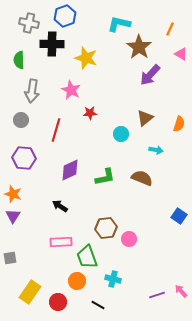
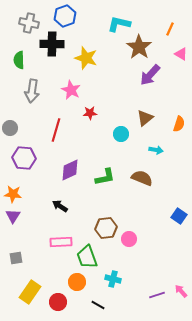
gray circle: moved 11 px left, 8 px down
orange star: rotated 12 degrees counterclockwise
gray square: moved 6 px right
orange circle: moved 1 px down
